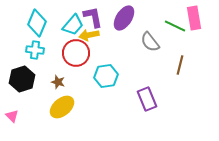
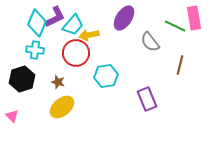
purple L-shape: moved 38 px left; rotated 75 degrees clockwise
